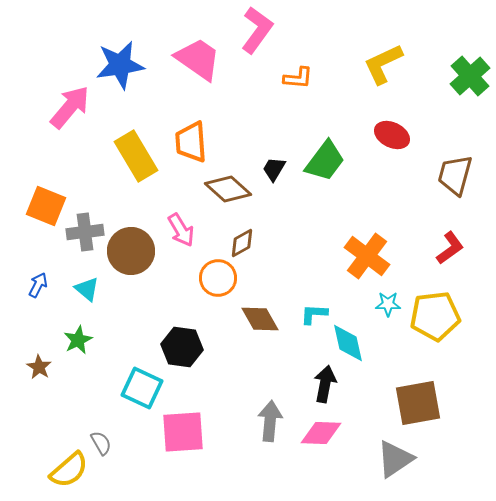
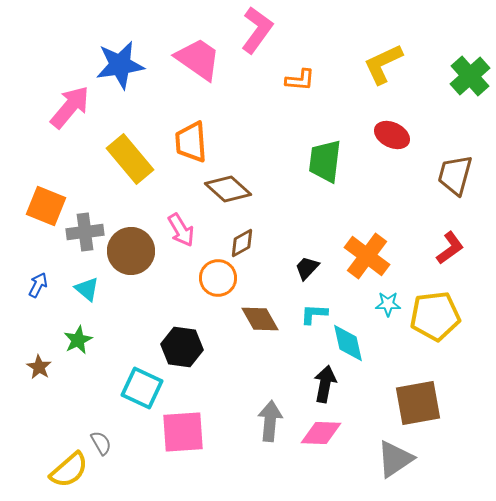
orange L-shape at (298, 78): moved 2 px right, 2 px down
yellow rectangle at (136, 156): moved 6 px left, 3 px down; rotated 9 degrees counterclockwise
green trapezoid at (325, 161): rotated 150 degrees clockwise
black trapezoid at (274, 169): moved 33 px right, 99 px down; rotated 12 degrees clockwise
